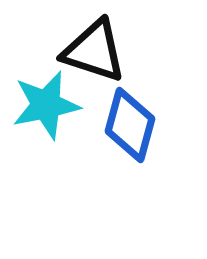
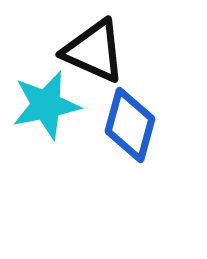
black triangle: rotated 6 degrees clockwise
